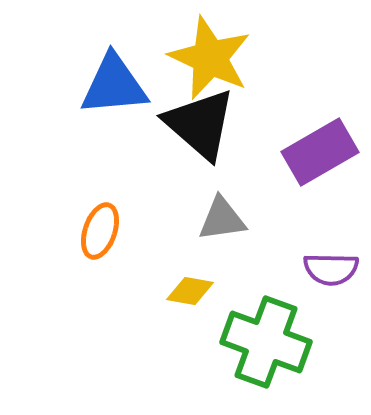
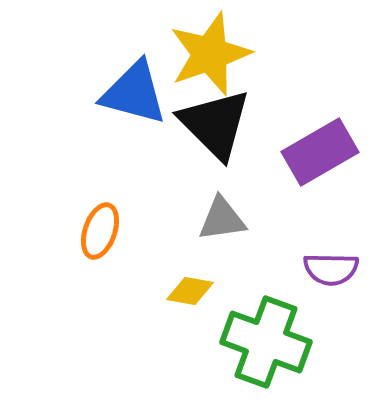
yellow star: moved 4 px up; rotated 28 degrees clockwise
blue triangle: moved 20 px right, 8 px down; rotated 20 degrees clockwise
black triangle: moved 15 px right; rotated 4 degrees clockwise
